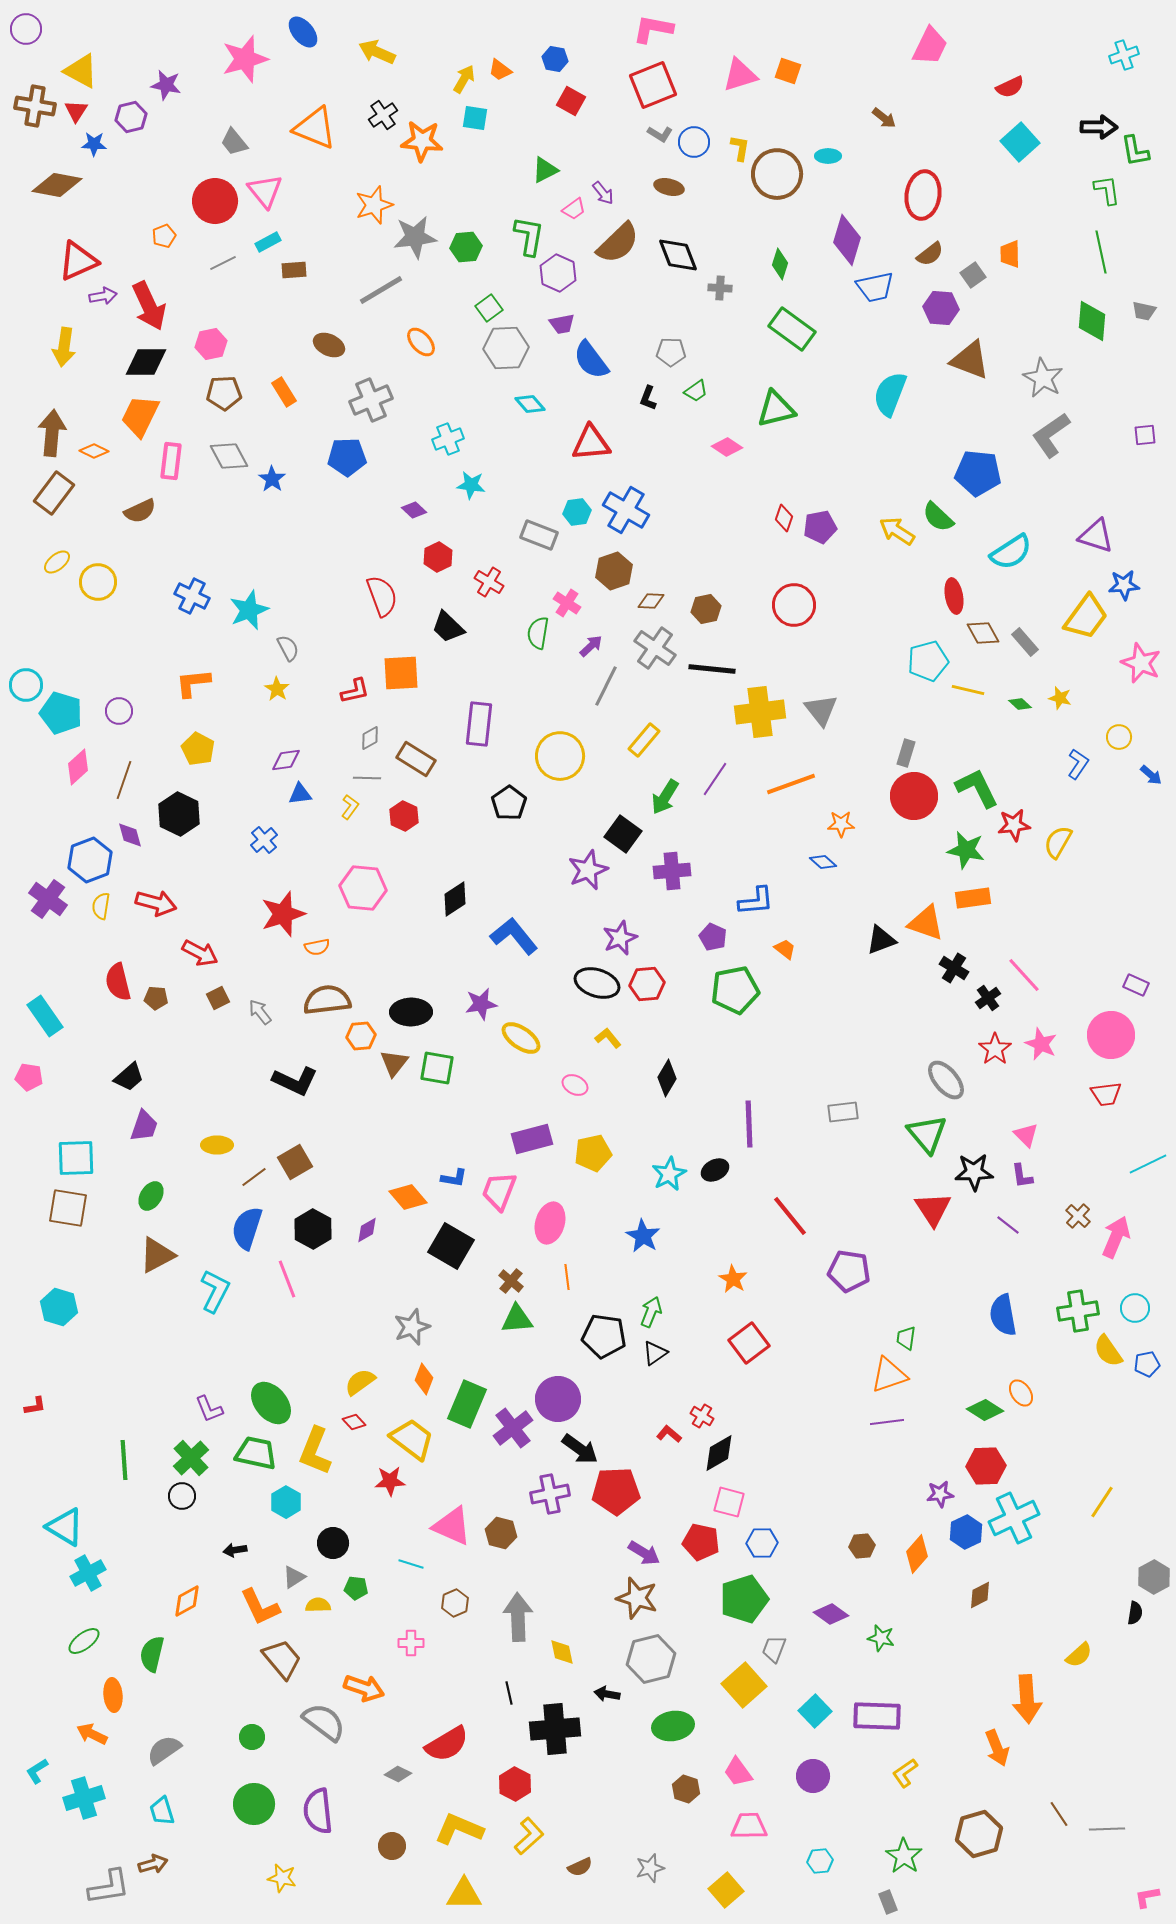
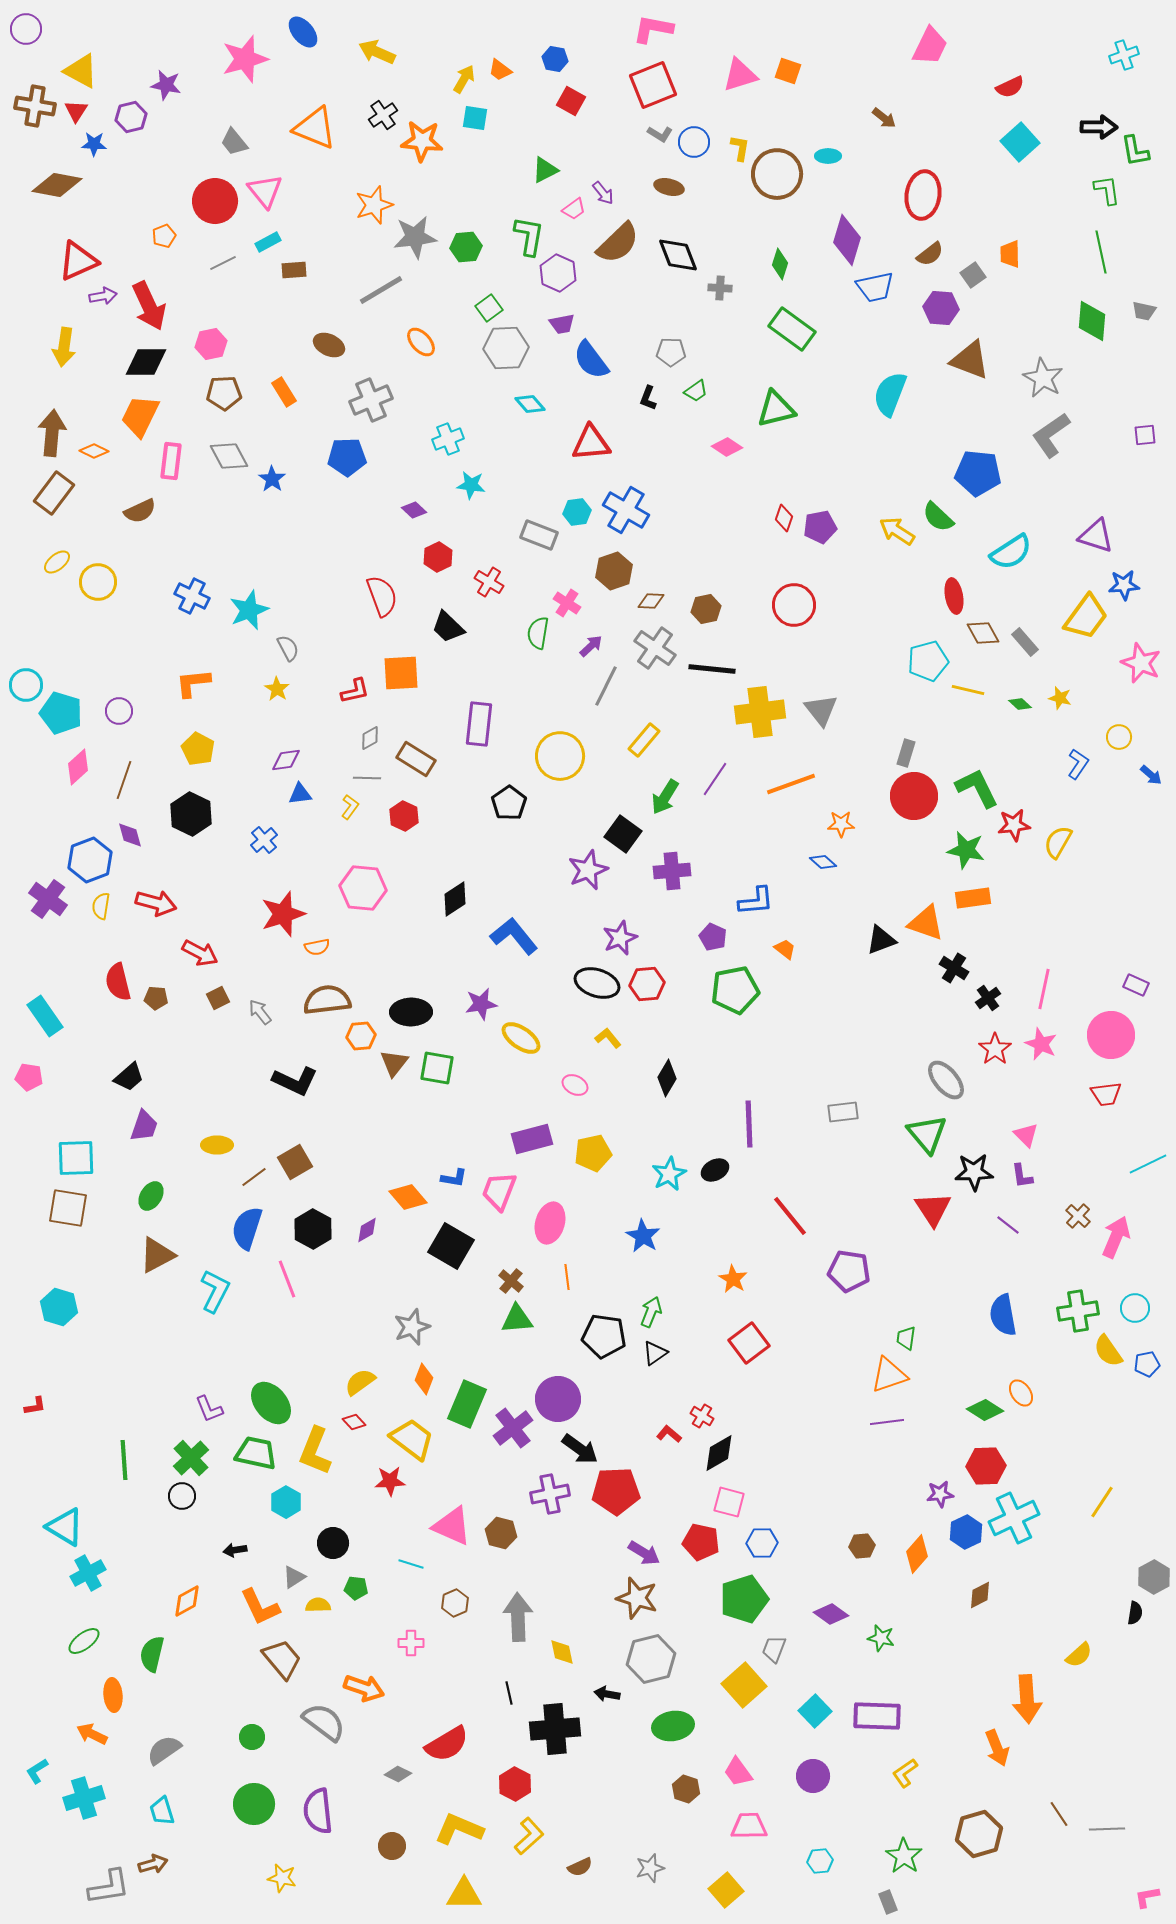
black hexagon at (179, 814): moved 12 px right
pink line at (1024, 975): moved 20 px right, 14 px down; rotated 54 degrees clockwise
